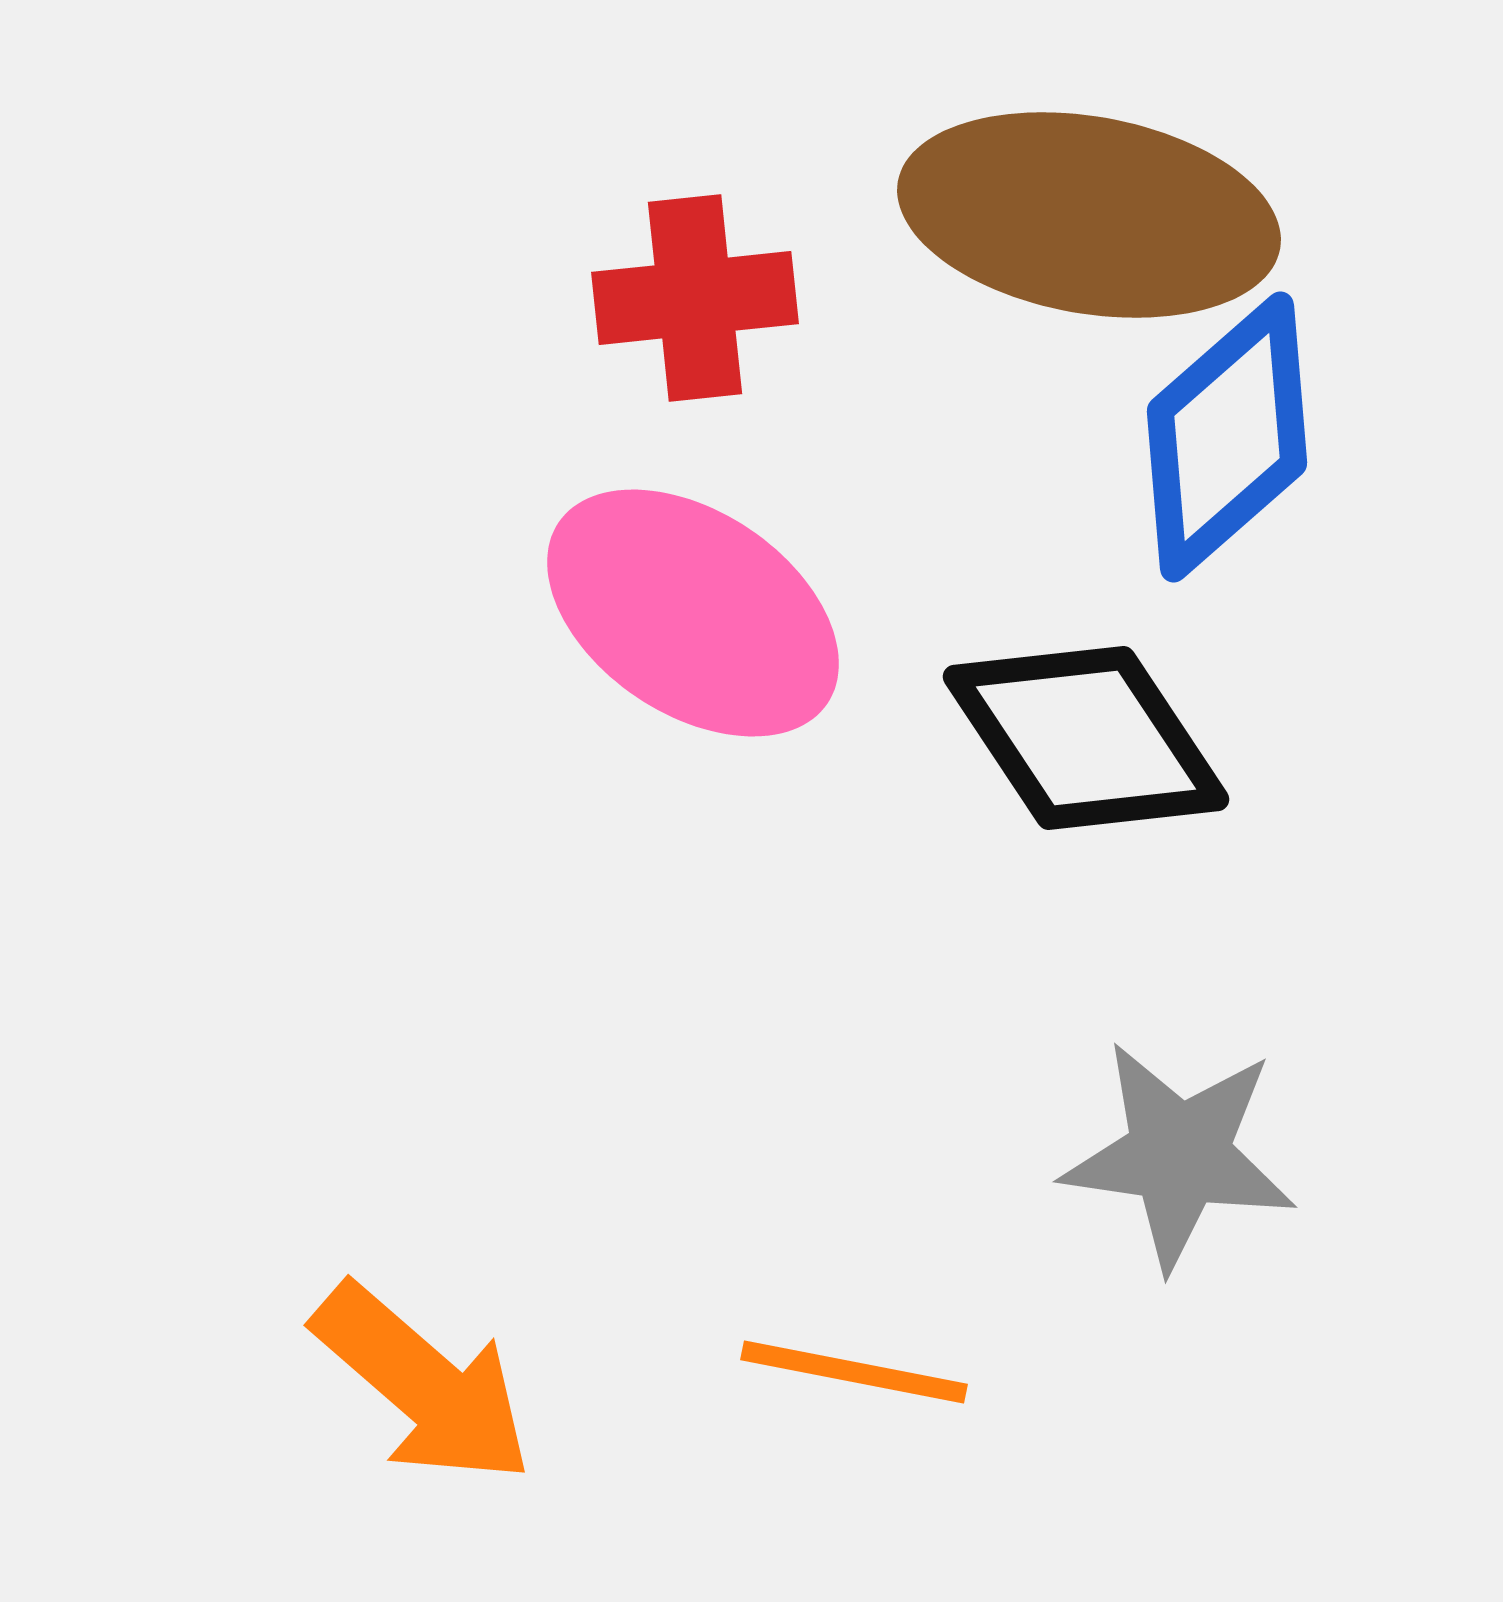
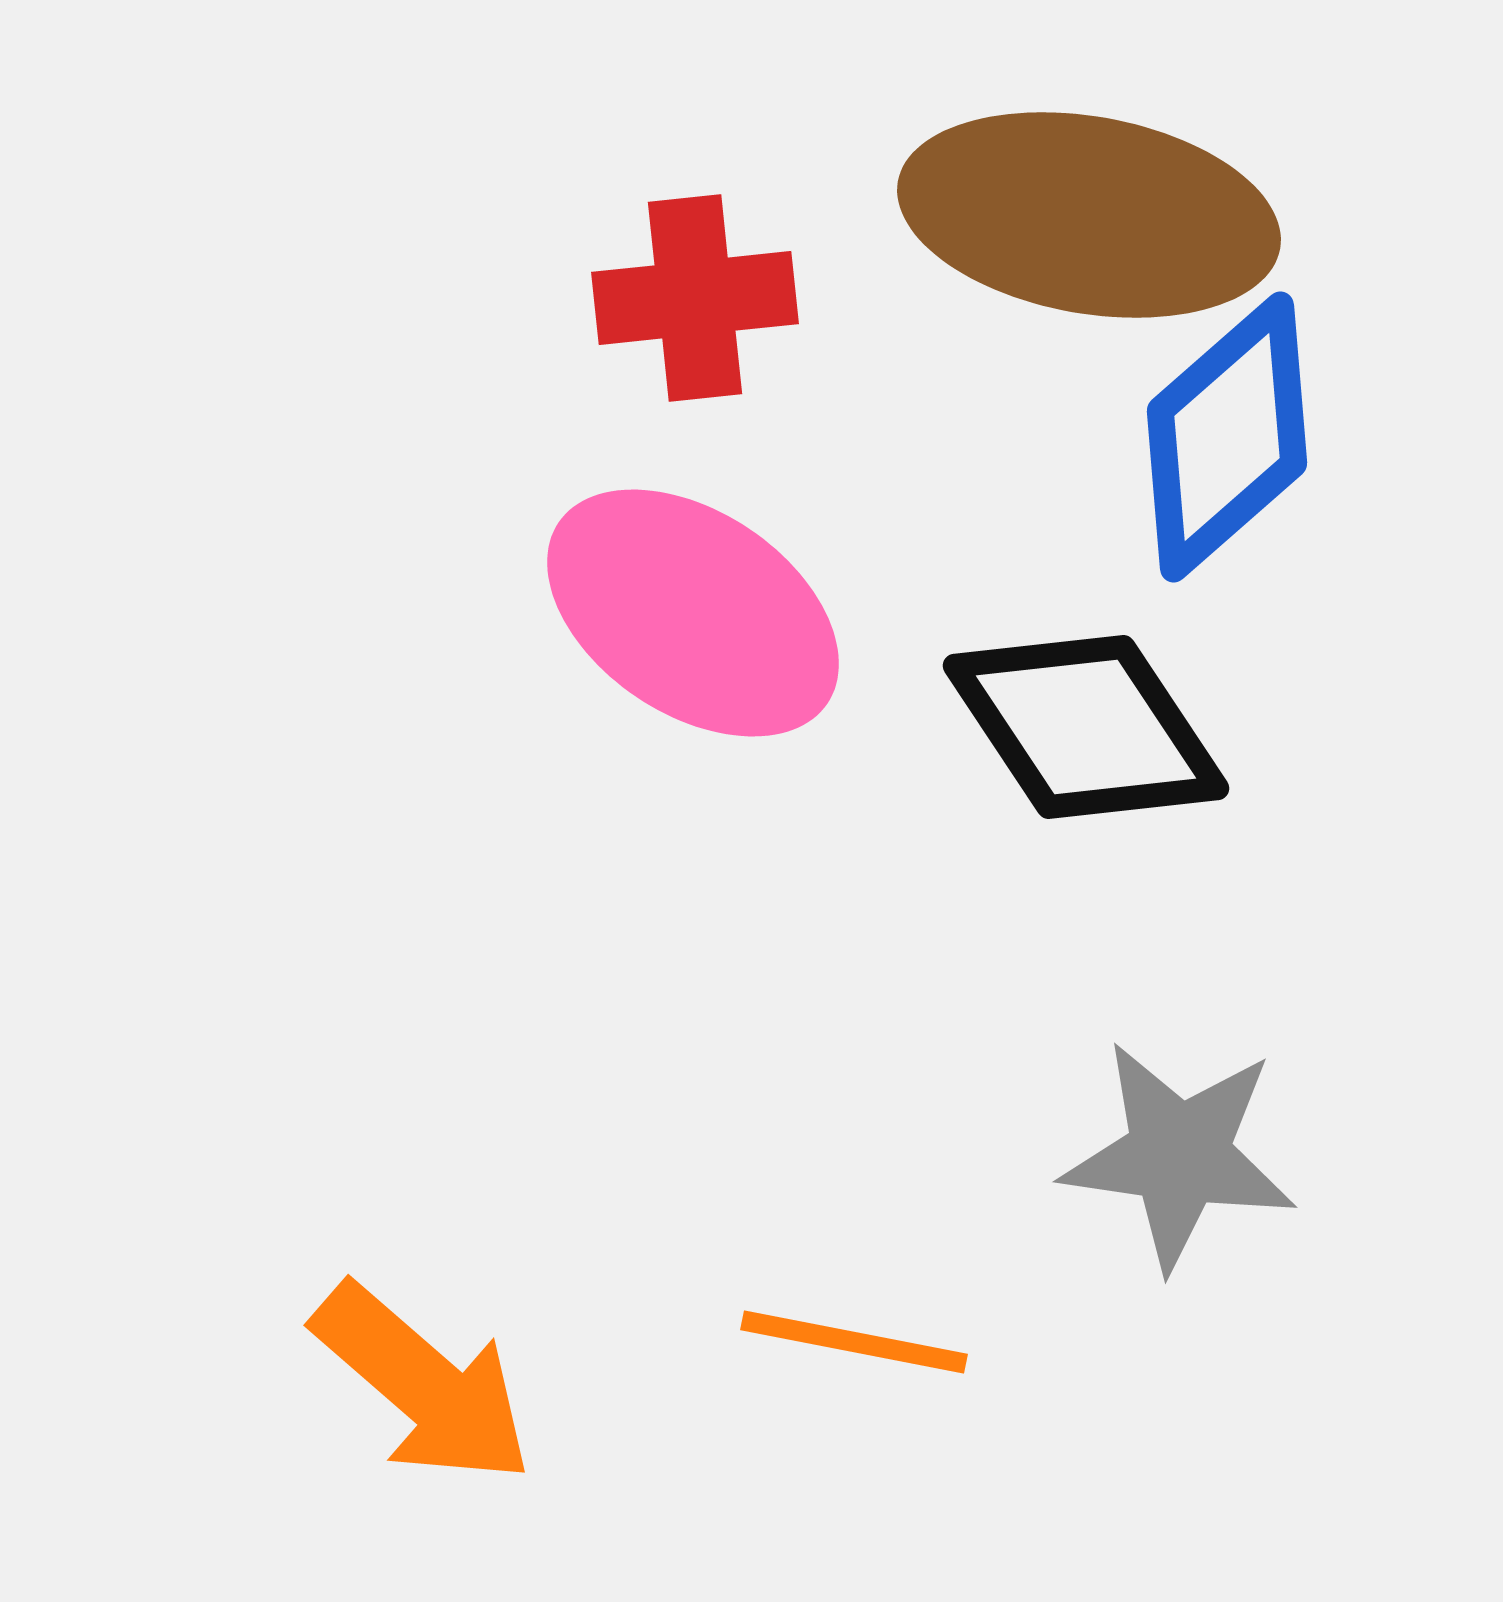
black diamond: moved 11 px up
orange line: moved 30 px up
